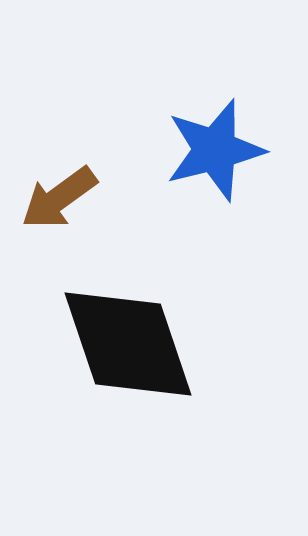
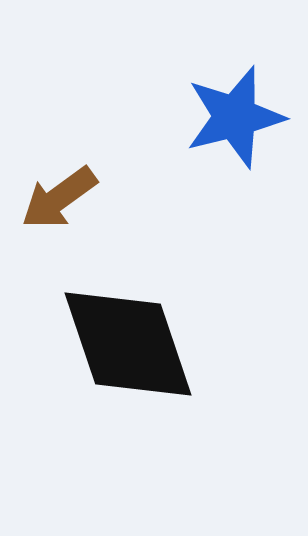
blue star: moved 20 px right, 33 px up
